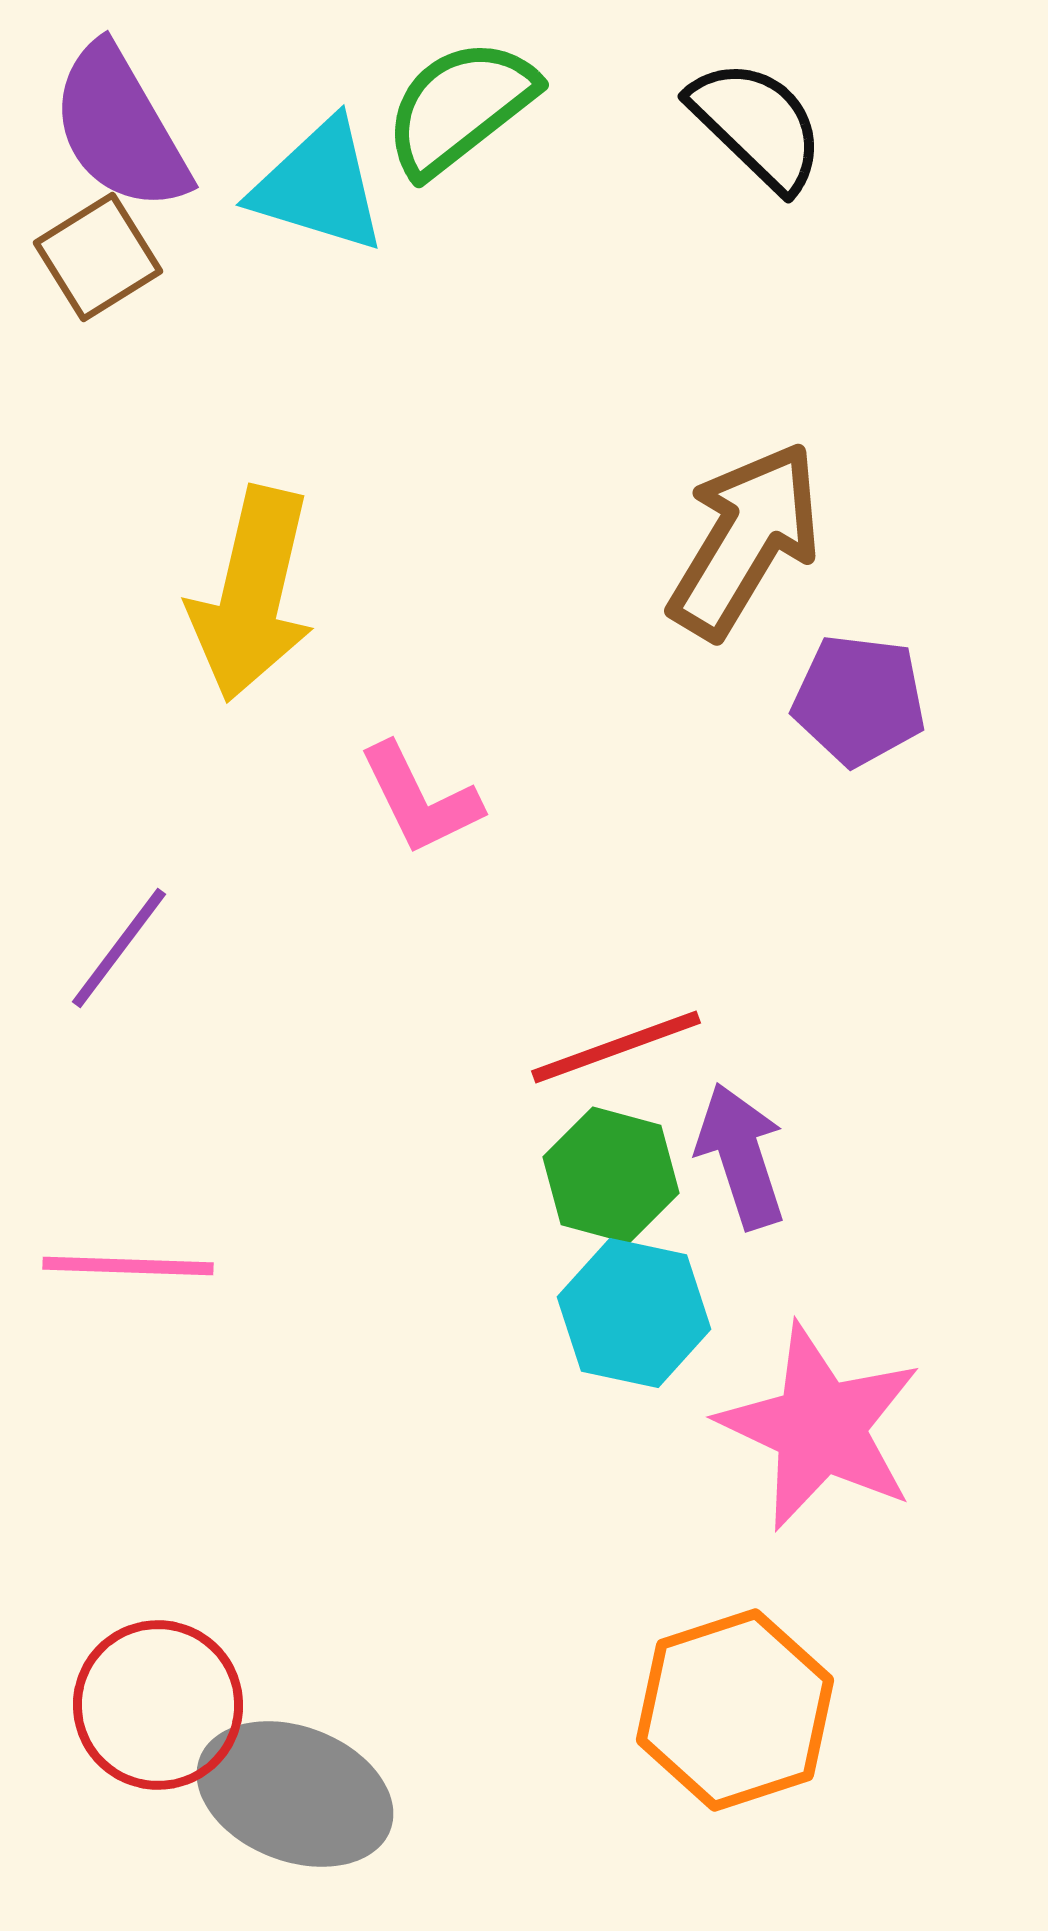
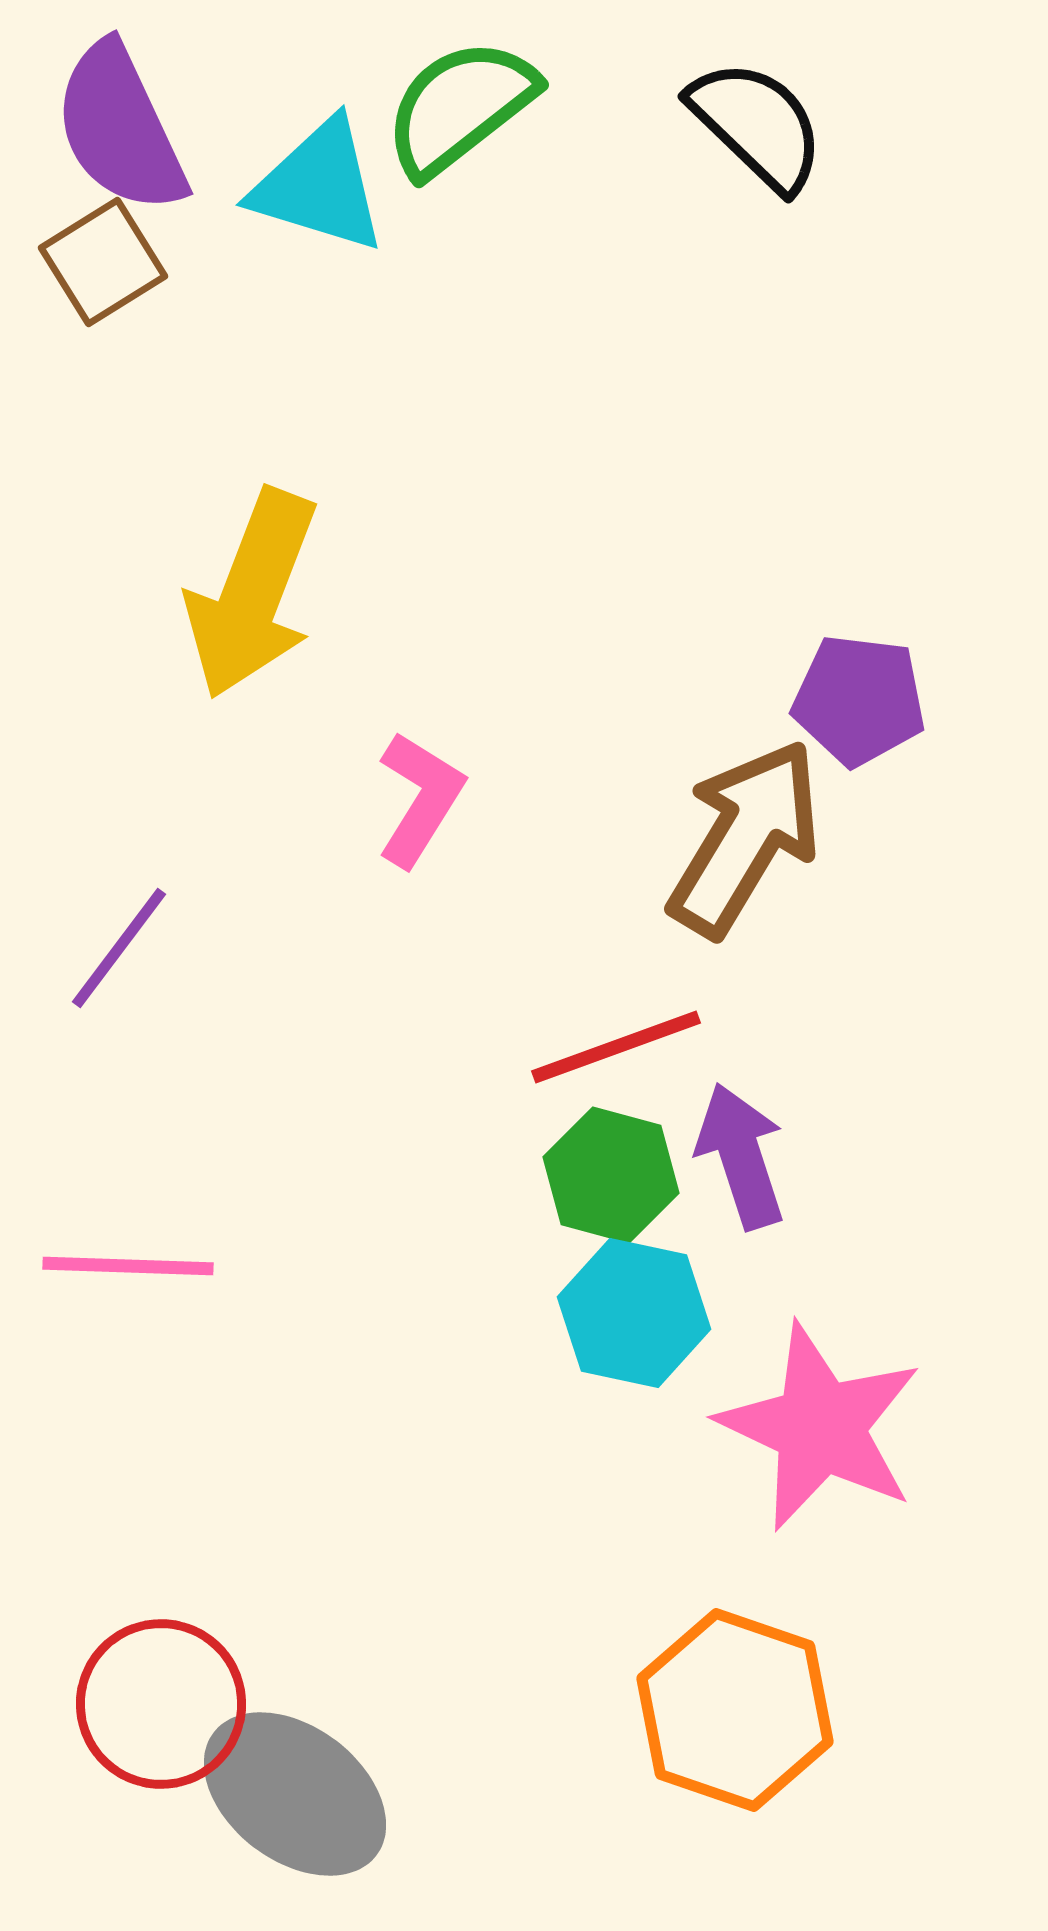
purple semicircle: rotated 5 degrees clockwise
brown square: moved 5 px right, 5 px down
brown arrow: moved 298 px down
yellow arrow: rotated 8 degrees clockwise
pink L-shape: rotated 122 degrees counterclockwise
red circle: moved 3 px right, 1 px up
orange hexagon: rotated 23 degrees counterclockwise
gray ellipse: rotated 16 degrees clockwise
